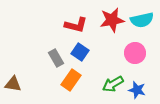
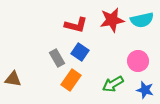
pink circle: moved 3 px right, 8 px down
gray rectangle: moved 1 px right
brown triangle: moved 5 px up
blue star: moved 8 px right
